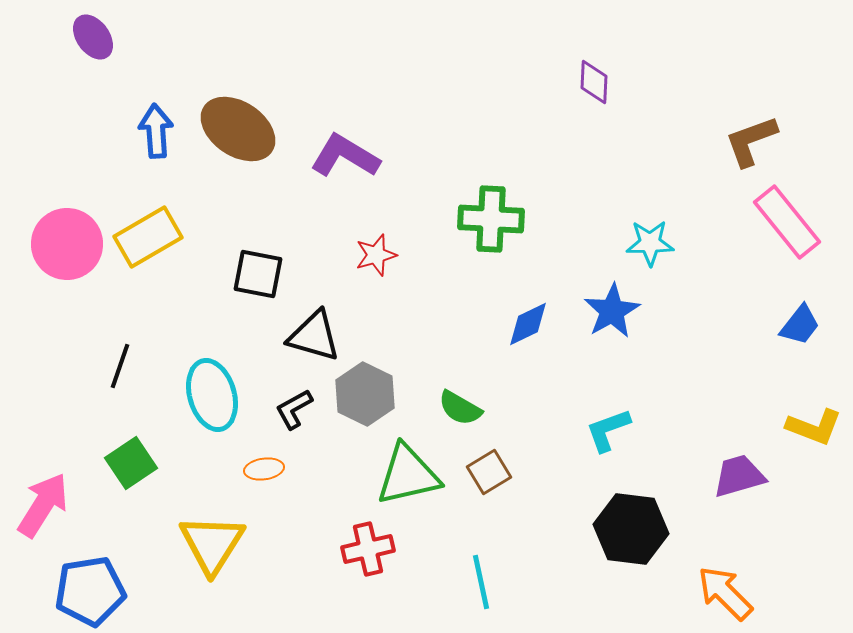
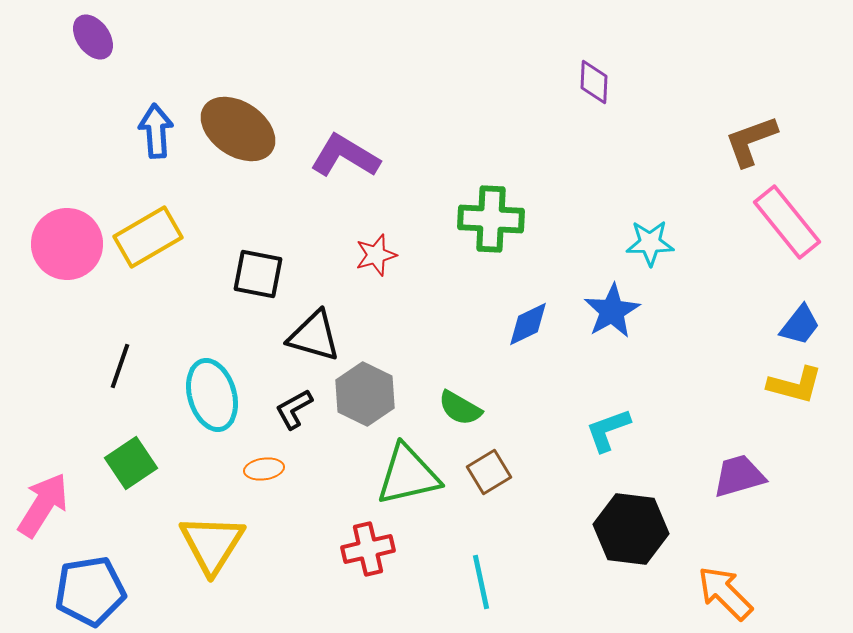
yellow L-shape: moved 19 px left, 42 px up; rotated 6 degrees counterclockwise
